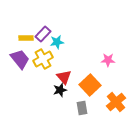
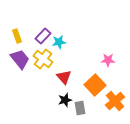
purple rectangle: moved 2 px down
yellow rectangle: moved 9 px left, 2 px up; rotated 72 degrees clockwise
cyan star: moved 2 px right
yellow cross: rotated 24 degrees counterclockwise
orange square: moved 5 px right
black star: moved 5 px right, 10 px down
orange cross: moved 1 px left, 1 px up
gray rectangle: moved 2 px left
